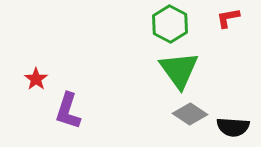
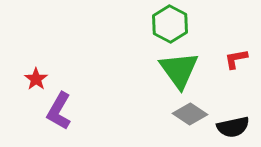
red L-shape: moved 8 px right, 41 px down
purple L-shape: moved 9 px left; rotated 12 degrees clockwise
black semicircle: rotated 16 degrees counterclockwise
